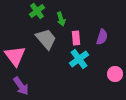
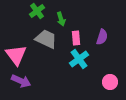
gray trapezoid: rotated 25 degrees counterclockwise
pink triangle: moved 1 px right, 1 px up
pink circle: moved 5 px left, 8 px down
purple arrow: moved 5 px up; rotated 30 degrees counterclockwise
